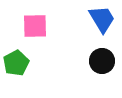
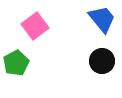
blue trapezoid: rotated 8 degrees counterclockwise
pink square: rotated 36 degrees counterclockwise
